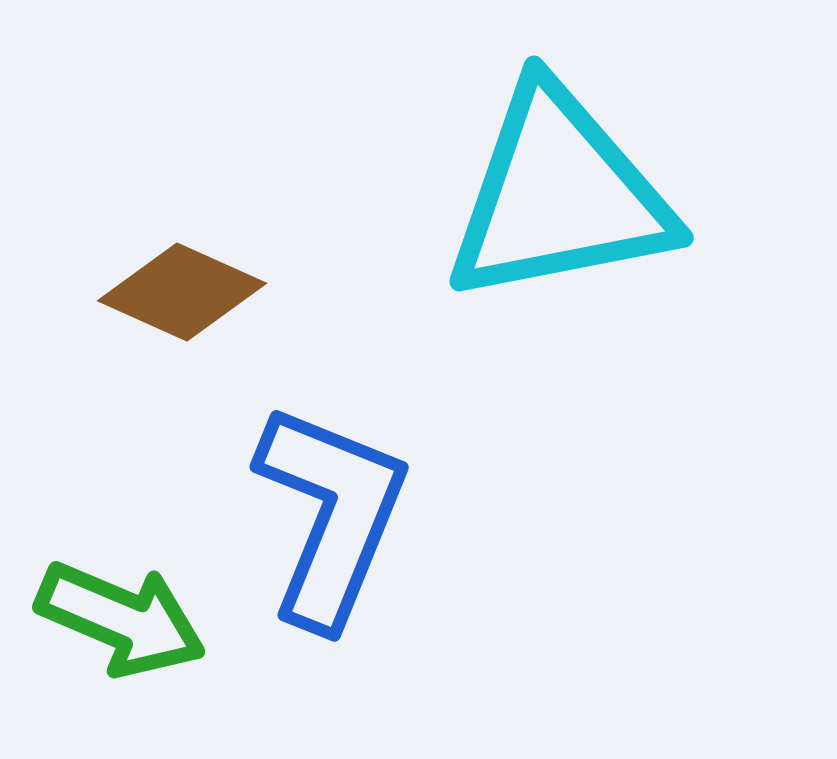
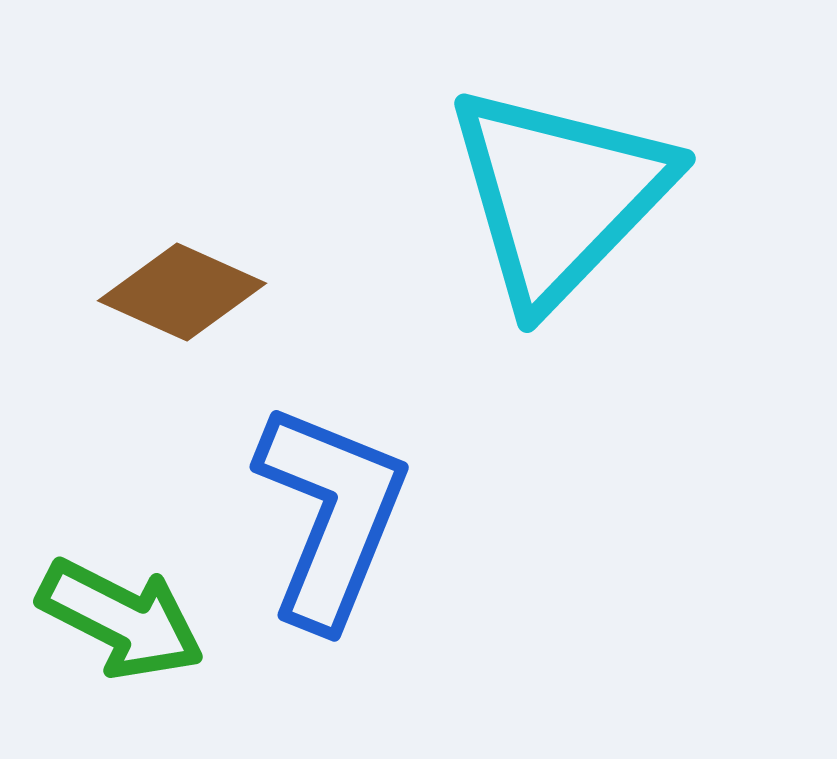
cyan triangle: rotated 35 degrees counterclockwise
green arrow: rotated 4 degrees clockwise
